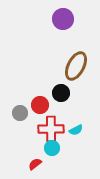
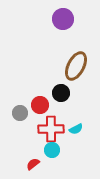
cyan semicircle: moved 1 px up
cyan circle: moved 2 px down
red semicircle: moved 2 px left
